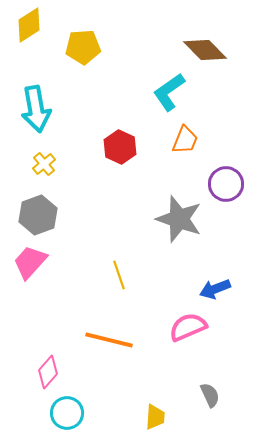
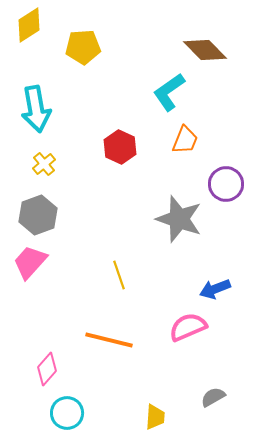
pink diamond: moved 1 px left, 3 px up
gray semicircle: moved 3 px right, 2 px down; rotated 95 degrees counterclockwise
